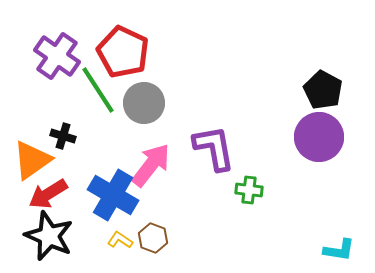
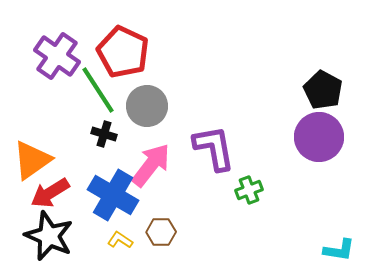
gray circle: moved 3 px right, 3 px down
black cross: moved 41 px right, 2 px up
green cross: rotated 28 degrees counterclockwise
red arrow: moved 2 px right, 1 px up
brown hexagon: moved 8 px right, 6 px up; rotated 20 degrees counterclockwise
